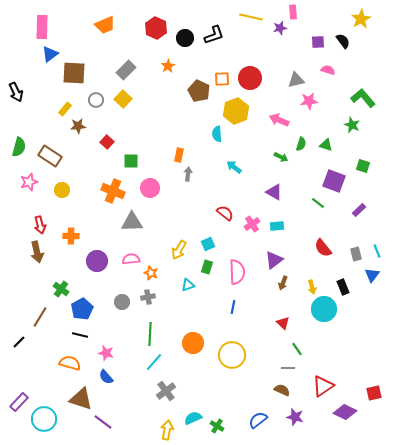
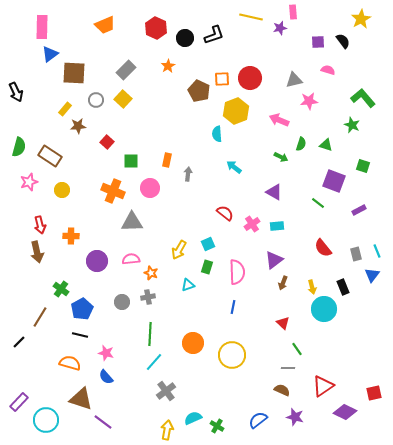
gray triangle at (296, 80): moved 2 px left
orange rectangle at (179, 155): moved 12 px left, 5 px down
purple rectangle at (359, 210): rotated 16 degrees clockwise
cyan circle at (44, 419): moved 2 px right, 1 px down
